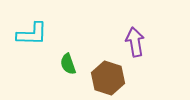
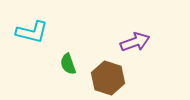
cyan L-shape: moved 2 px up; rotated 12 degrees clockwise
purple arrow: rotated 80 degrees clockwise
